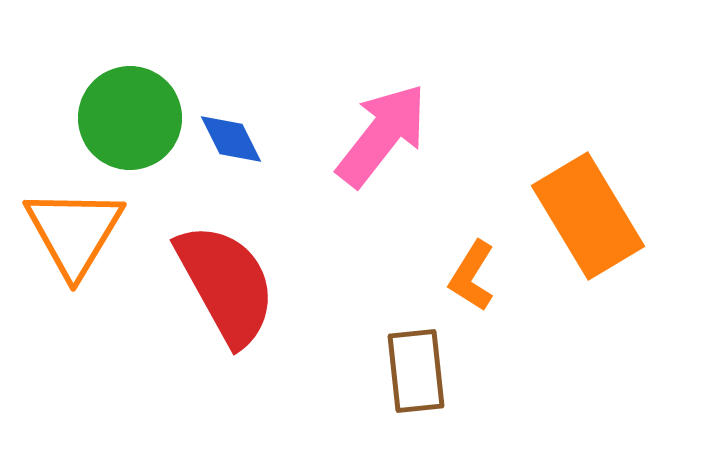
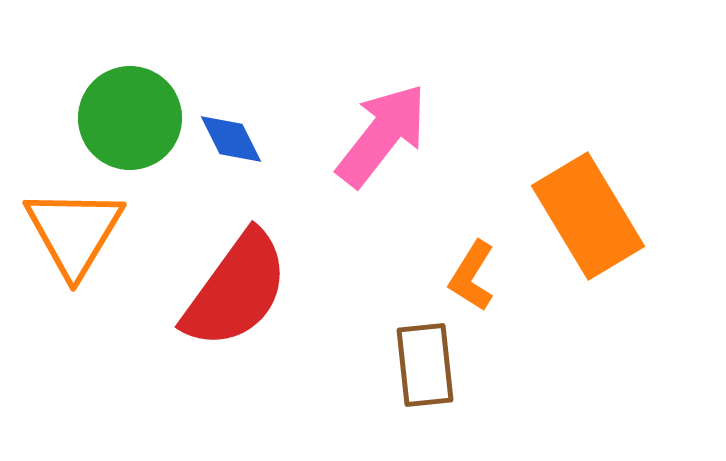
red semicircle: moved 10 px right, 6 px down; rotated 65 degrees clockwise
brown rectangle: moved 9 px right, 6 px up
